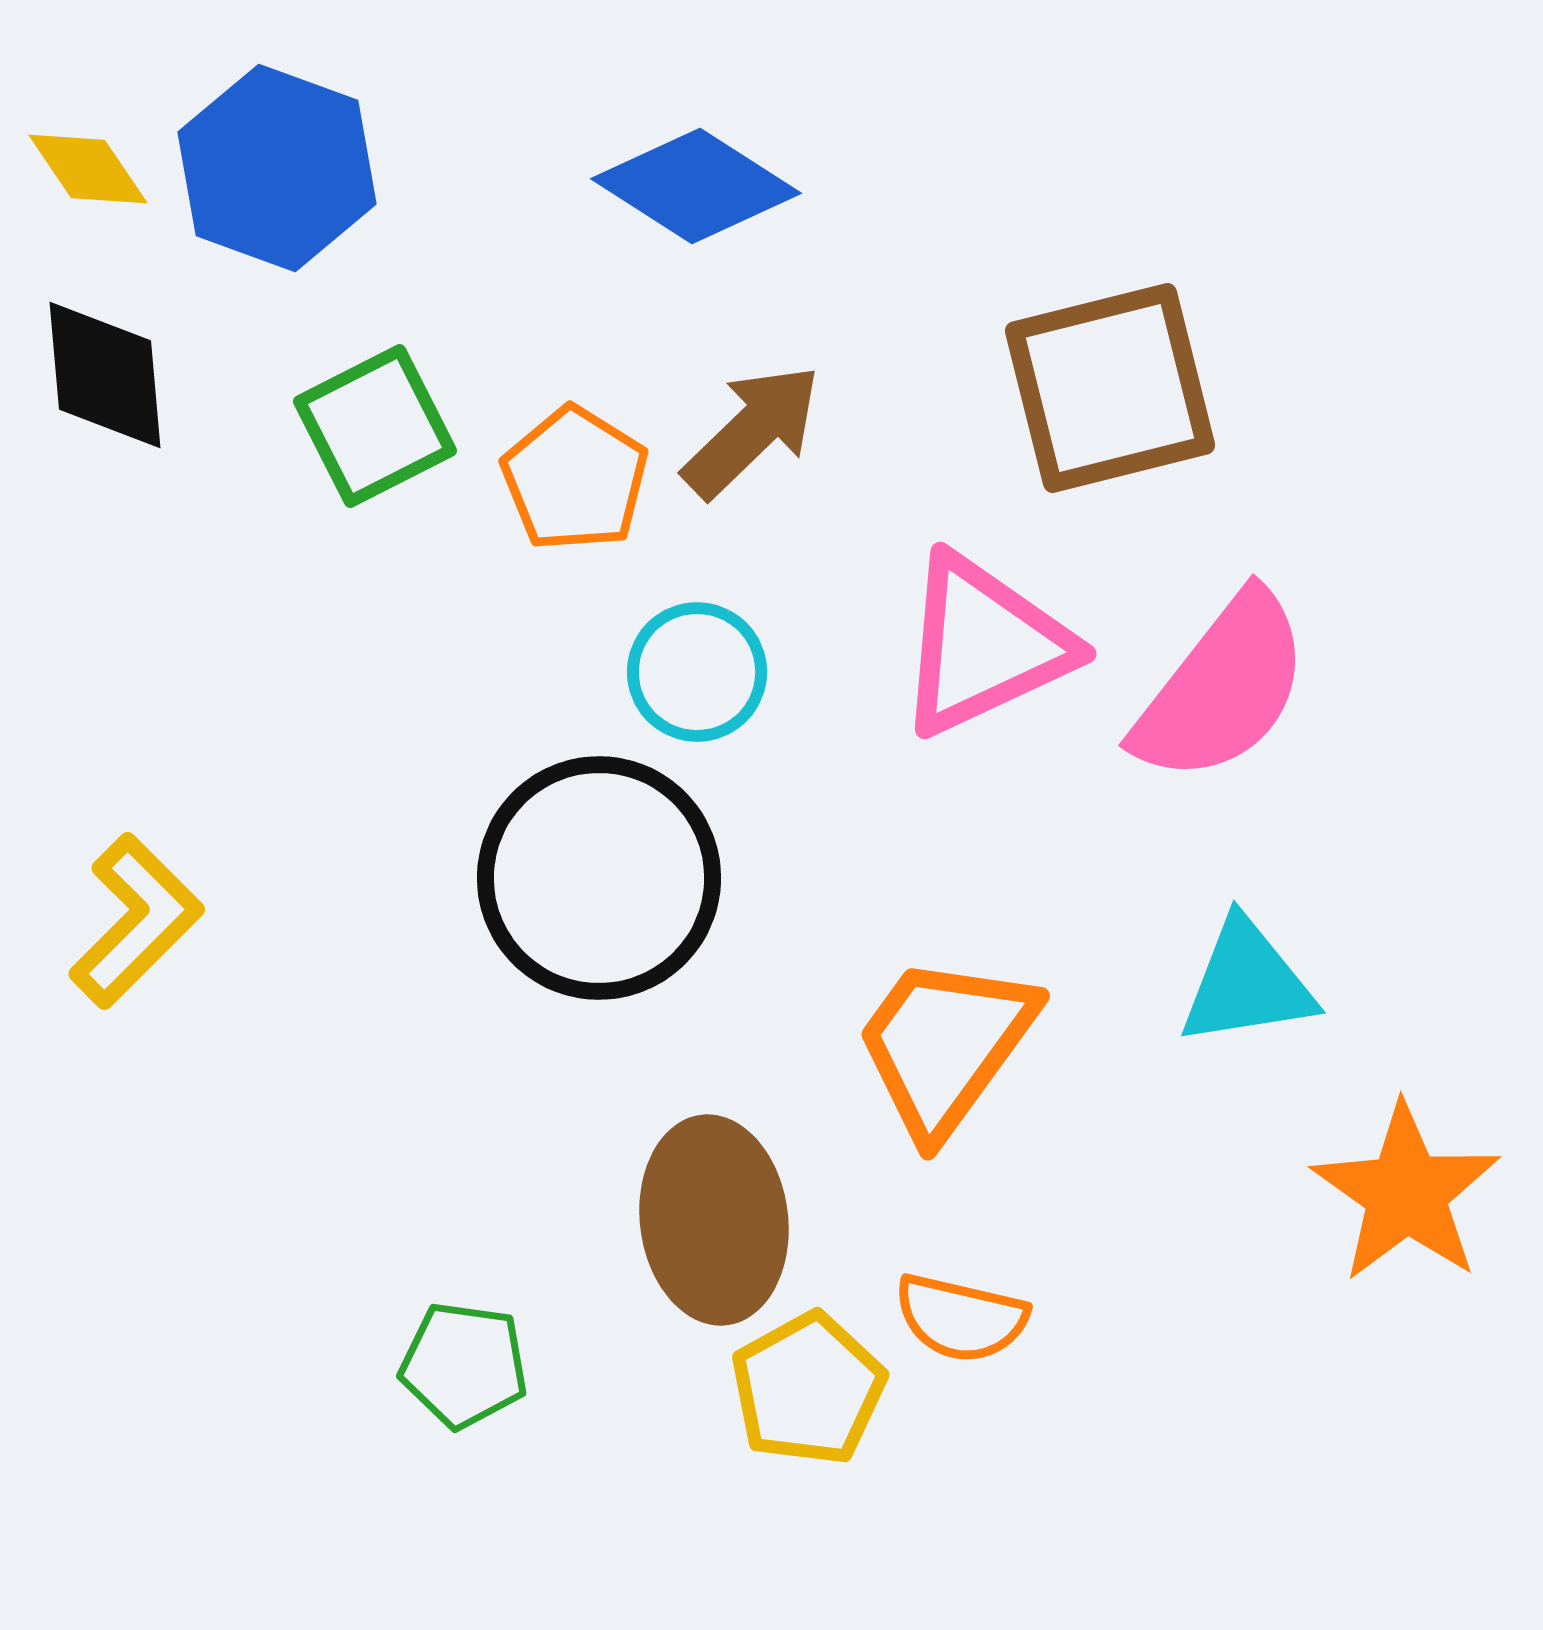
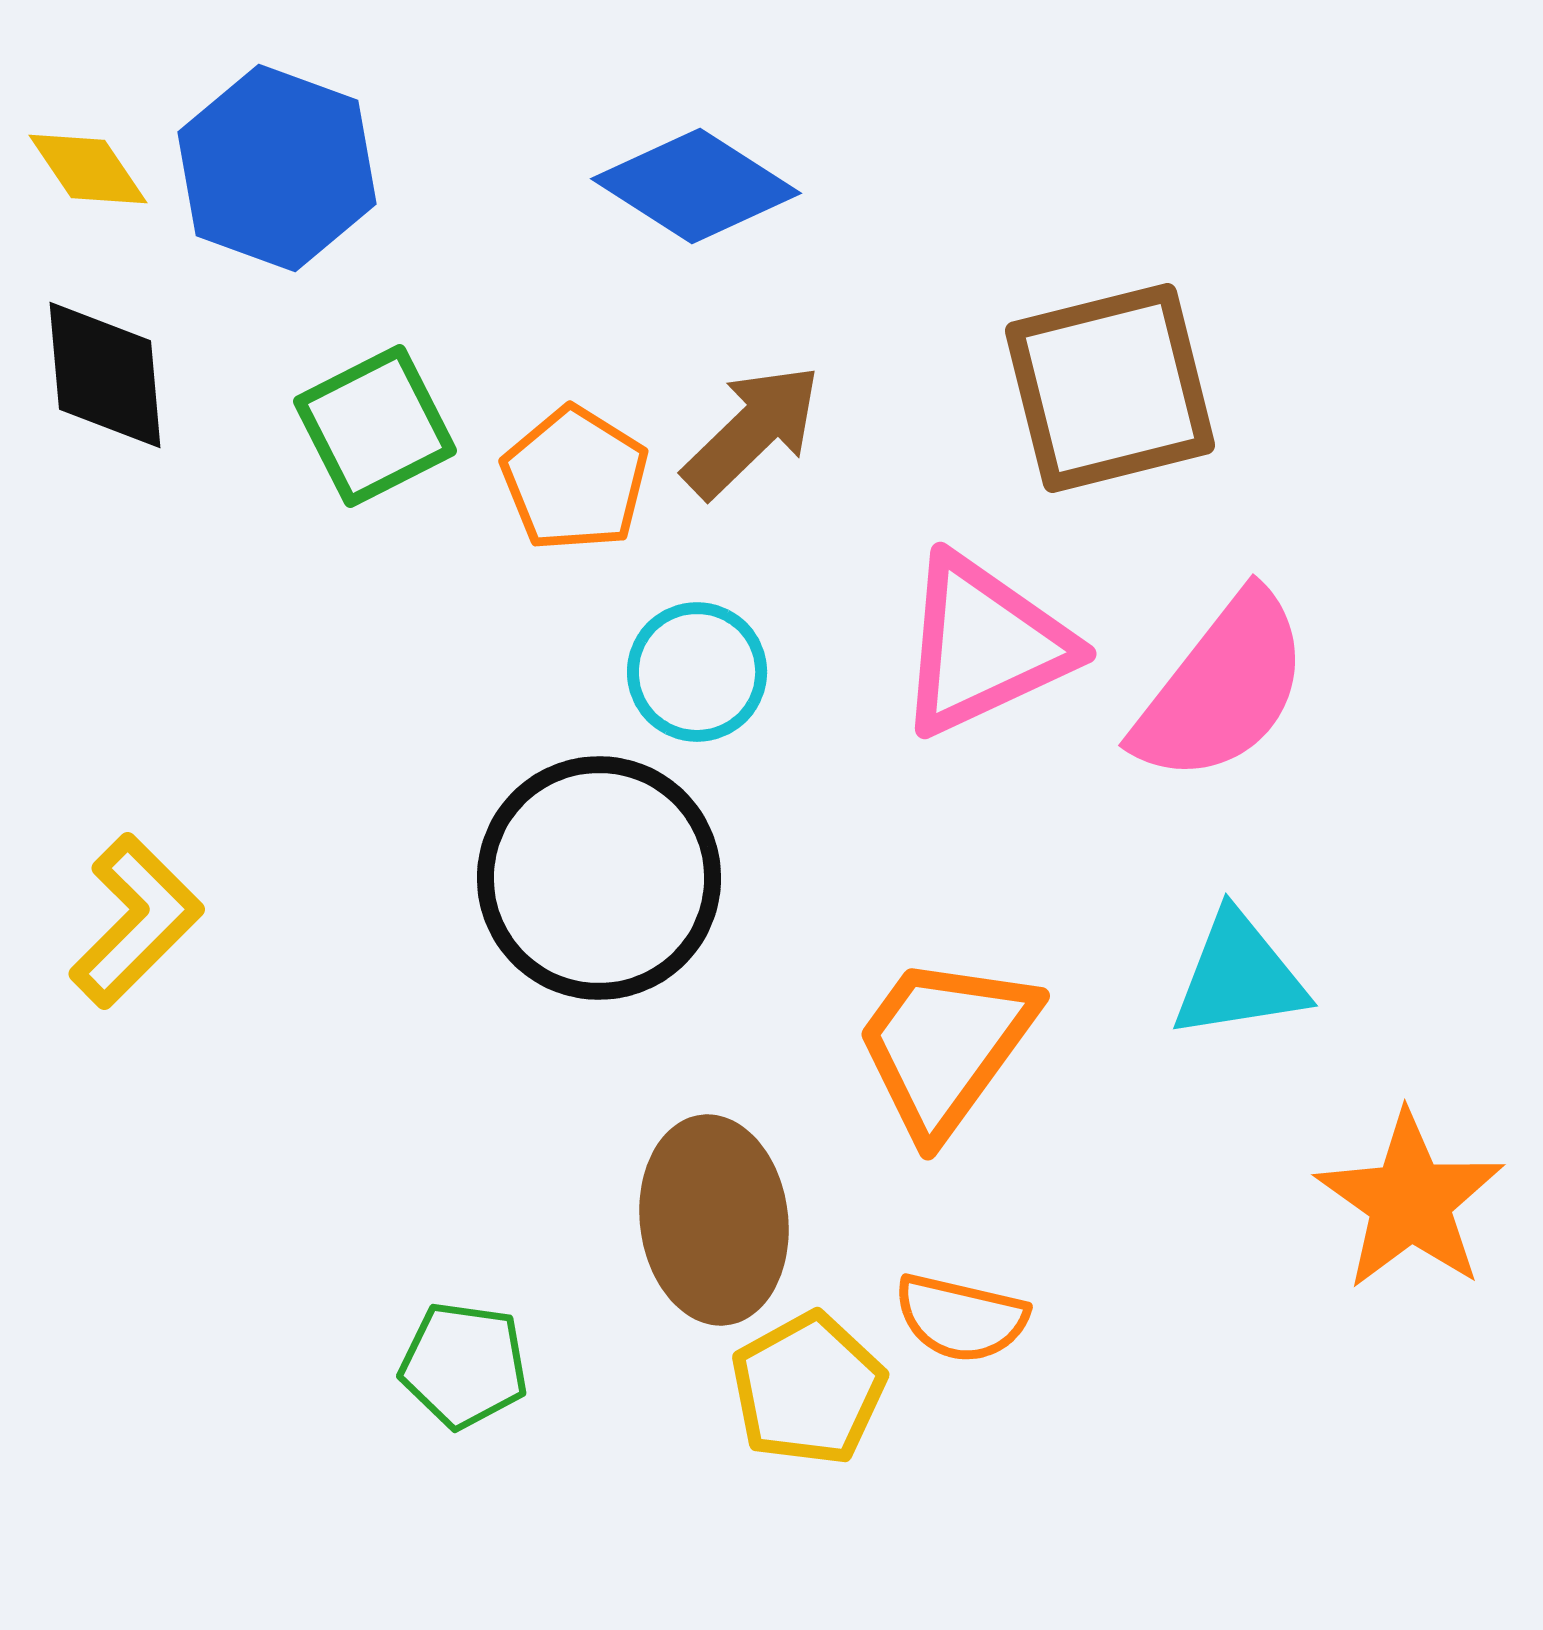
cyan triangle: moved 8 px left, 7 px up
orange star: moved 4 px right, 8 px down
